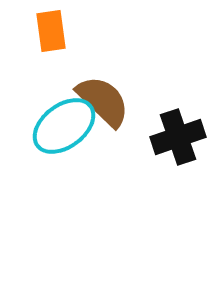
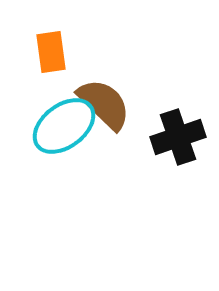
orange rectangle: moved 21 px down
brown semicircle: moved 1 px right, 3 px down
